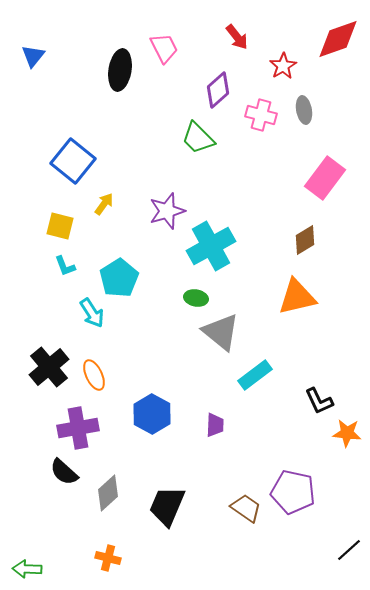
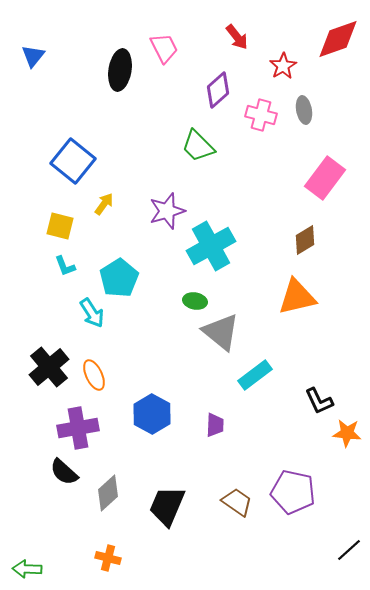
green trapezoid: moved 8 px down
green ellipse: moved 1 px left, 3 px down
brown trapezoid: moved 9 px left, 6 px up
